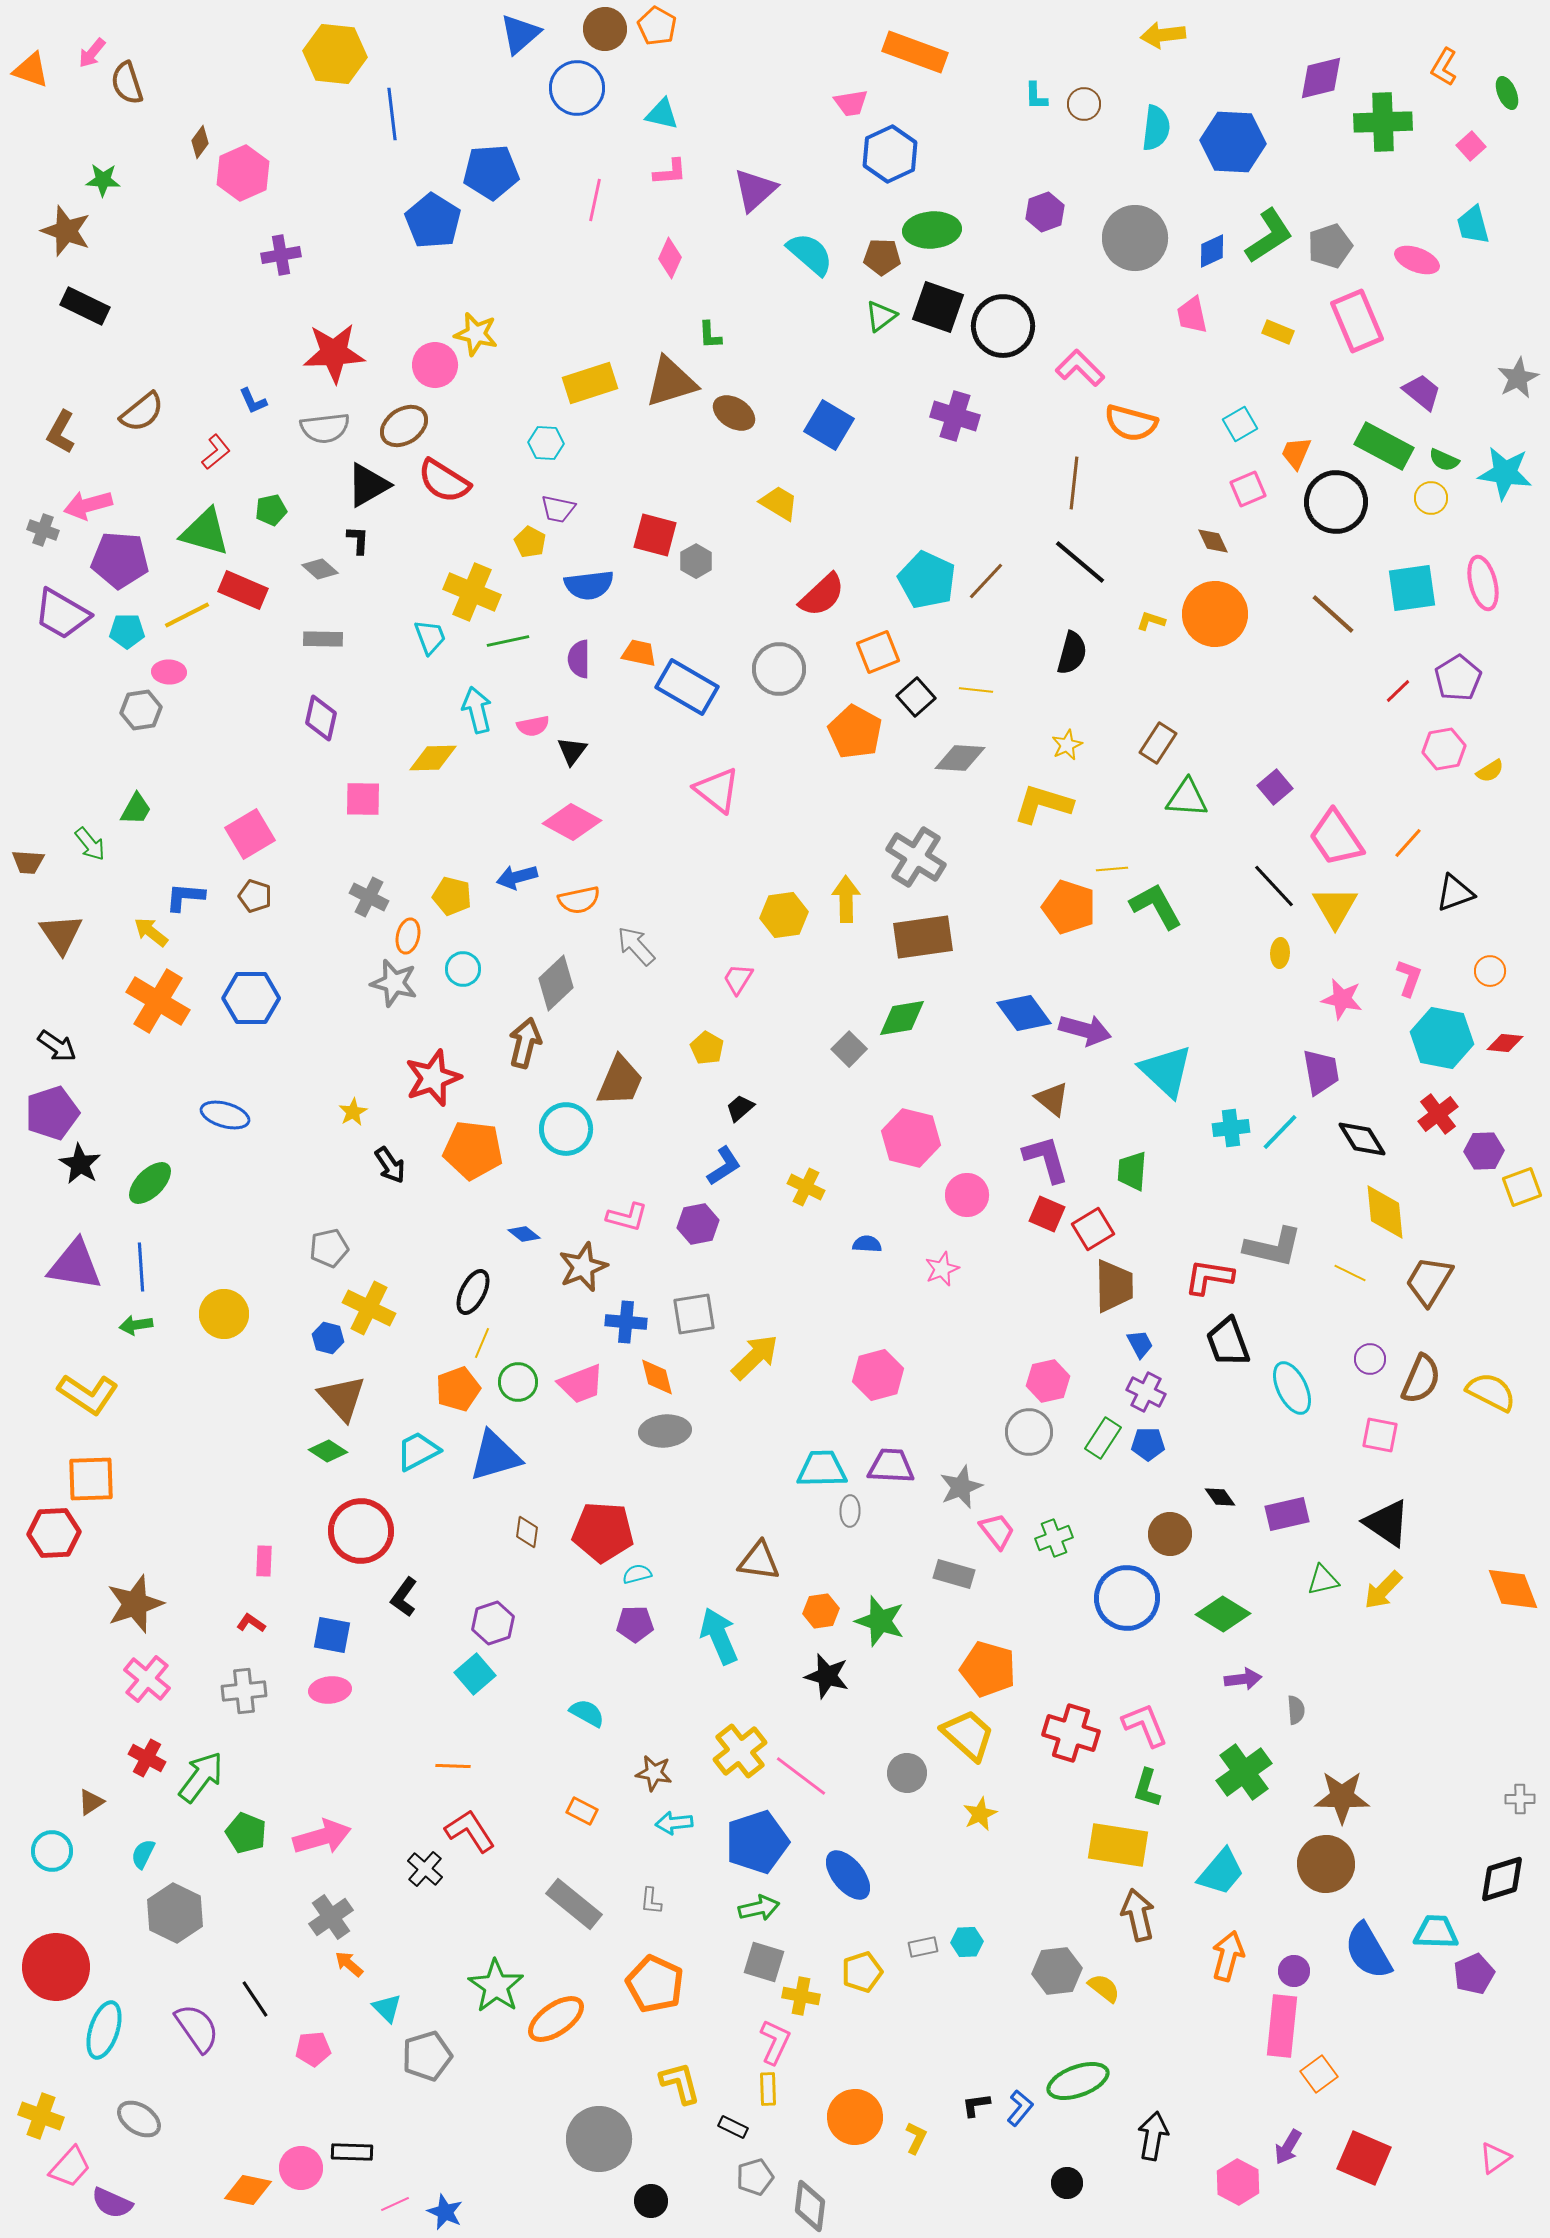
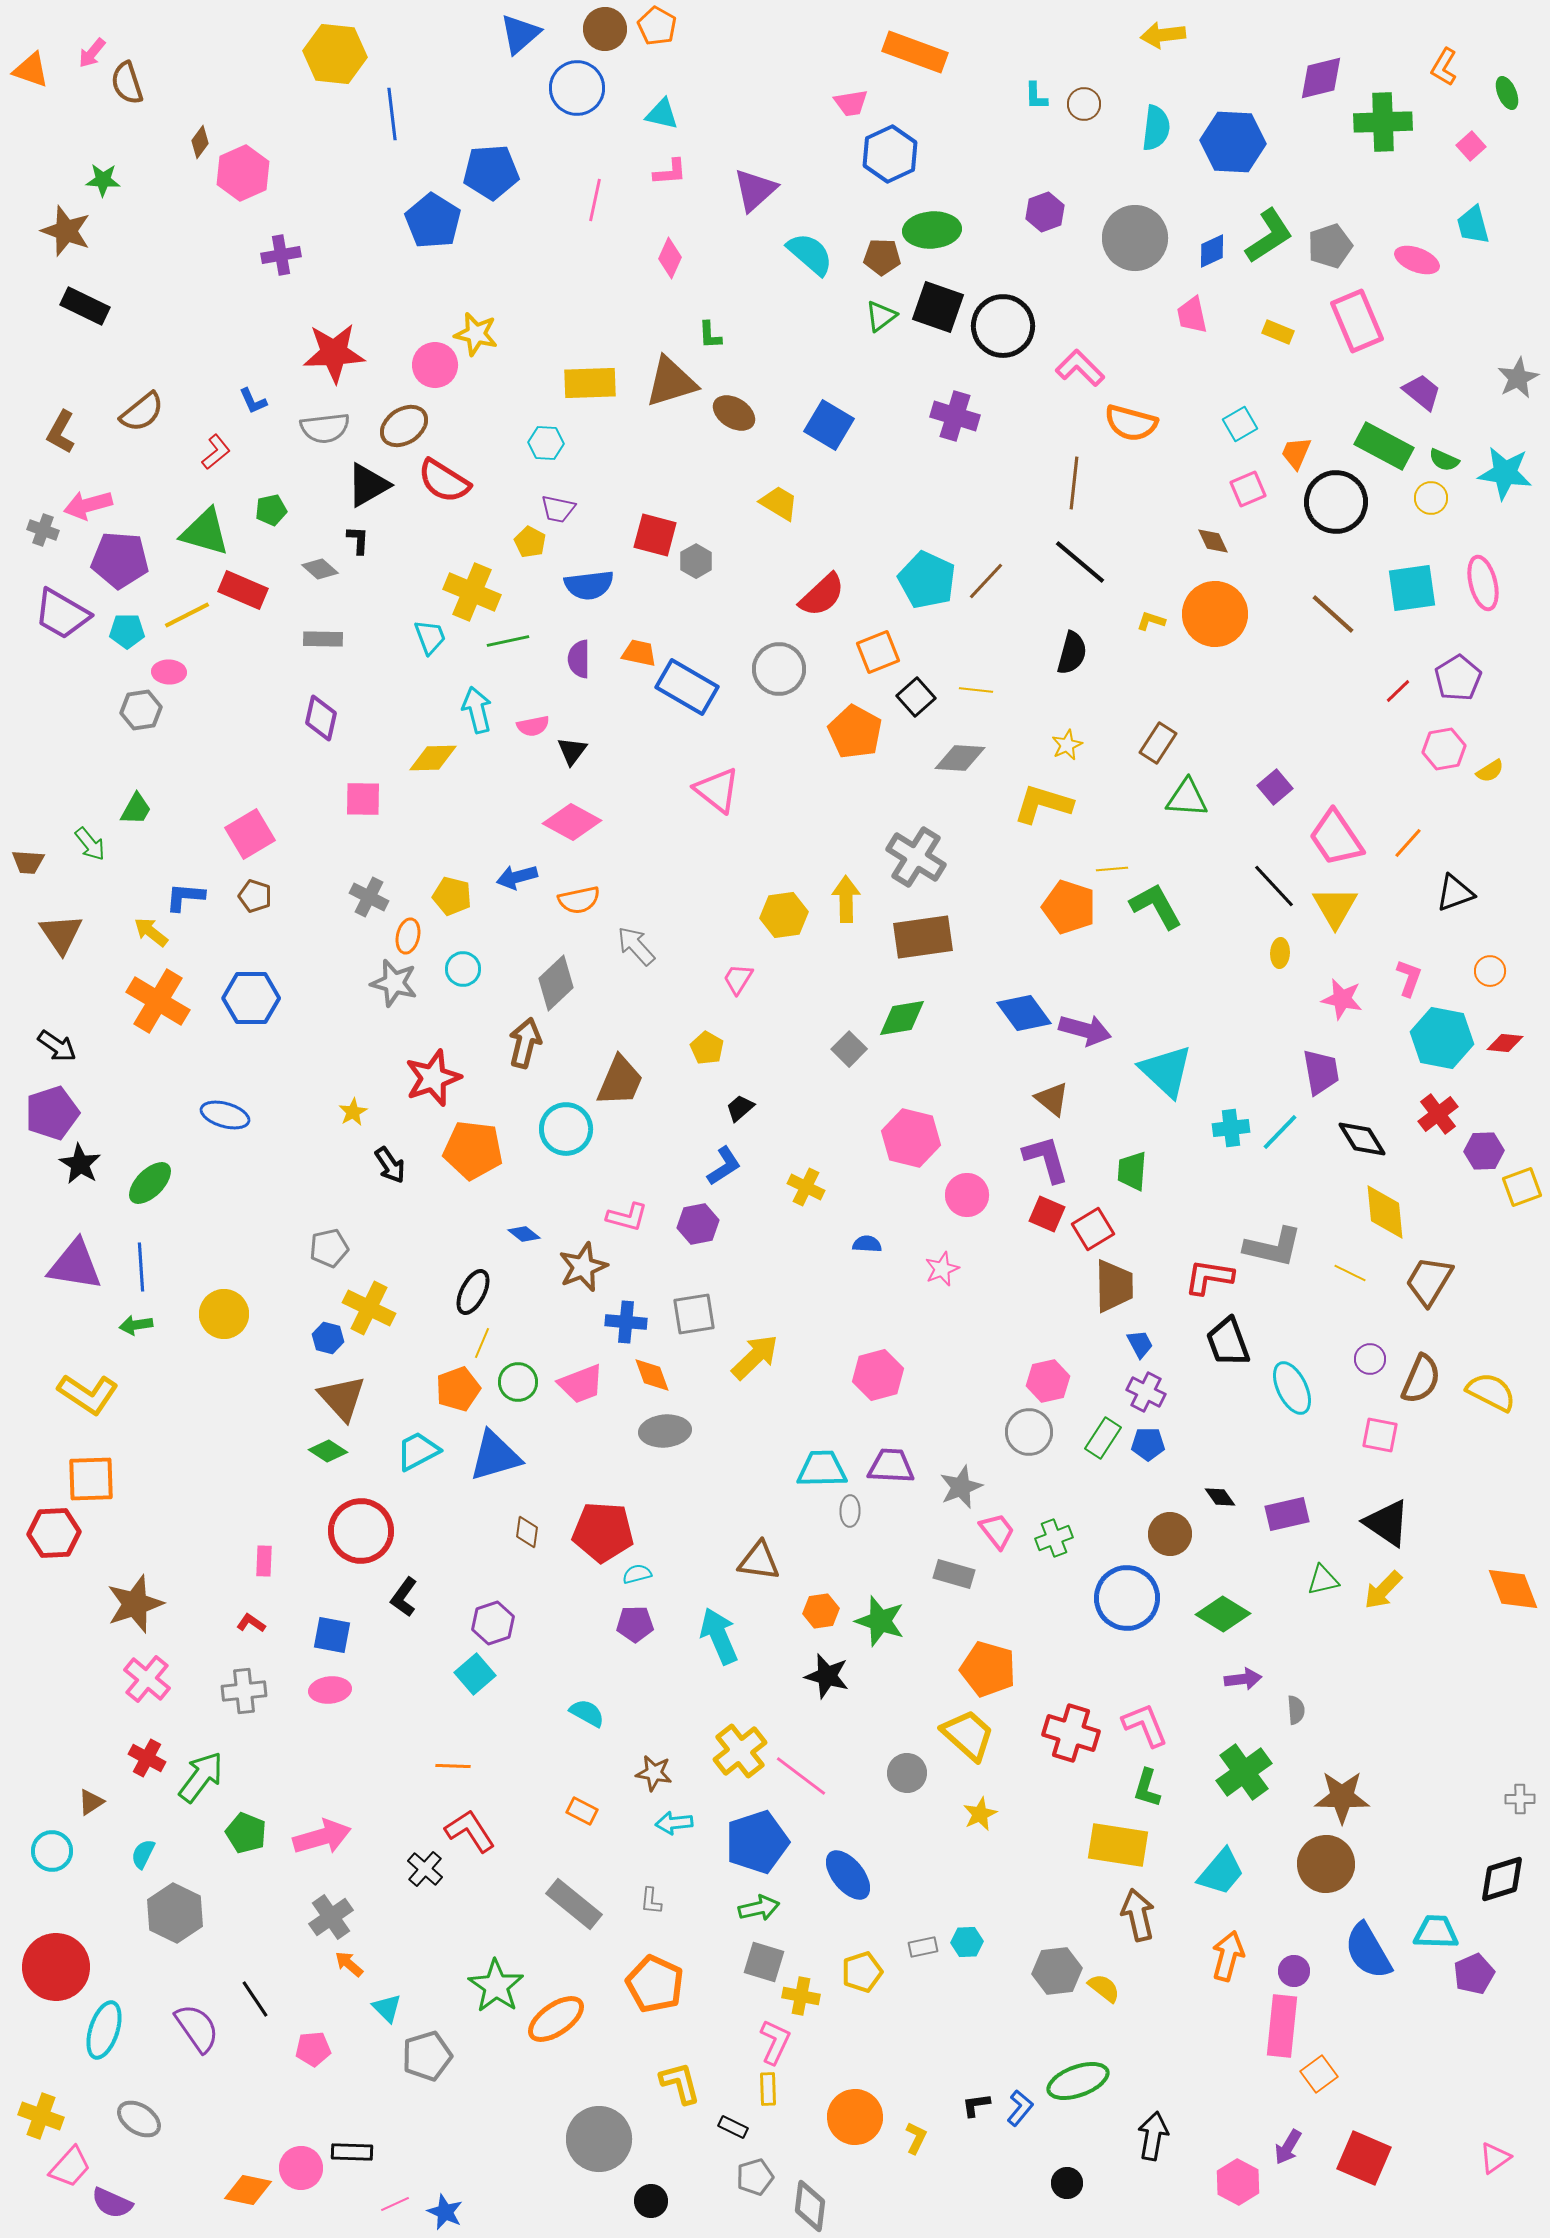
yellow rectangle at (590, 383): rotated 16 degrees clockwise
orange diamond at (657, 1377): moved 5 px left, 2 px up; rotated 6 degrees counterclockwise
